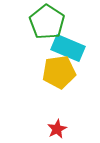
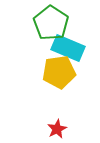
green pentagon: moved 4 px right, 1 px down
